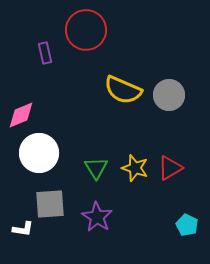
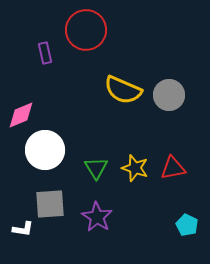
white circle: moved 6 px right, 3 px up
red triangle: moved 3 px right; rotated 20 degrees clockwise
